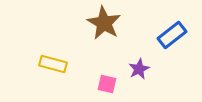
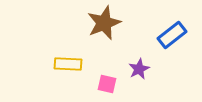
brown star: rotated 20 degrees clockwise
yellow rectangle: moved 15 px right; rotated 12 degrees counterclockwise
